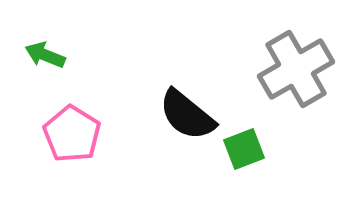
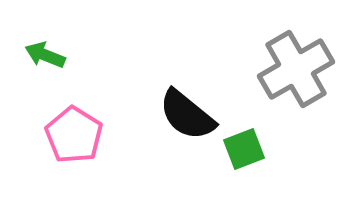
pink pentagon: moved 2 px right, 1 px down
